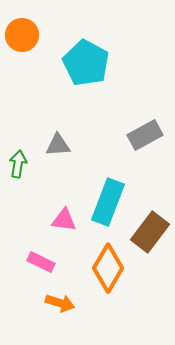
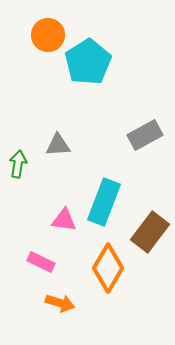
orange circle: moved 26 px right
cyan pentagon: moved 2 px right, 1 px up; rotated 12 degrees clockwise
cyan rectangle: moved 4 px left
